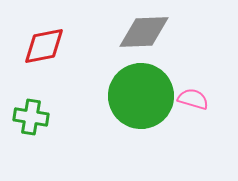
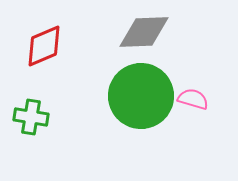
red diamond: rotated 12 degrees counterclockwise
